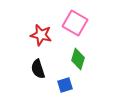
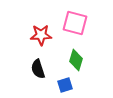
pink square: rotated 15 degrees counterclockwise
red star: rotated 15 degrees counterclockwise
green diamond: moved 2 px left, 1 px down
